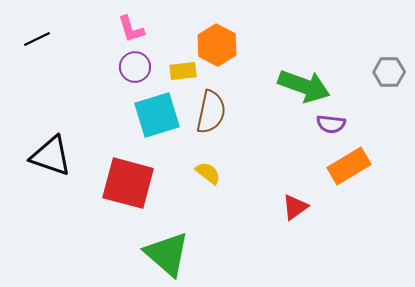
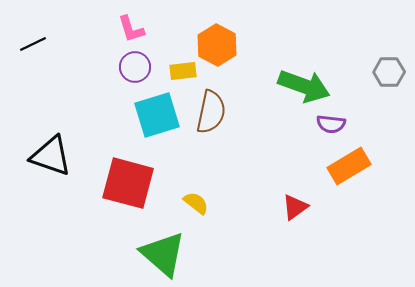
black line: moved 4 px left, 5 px down
yellow semicircle: moved 12 px left, 30 px down
green triangle: moved 4 px left
